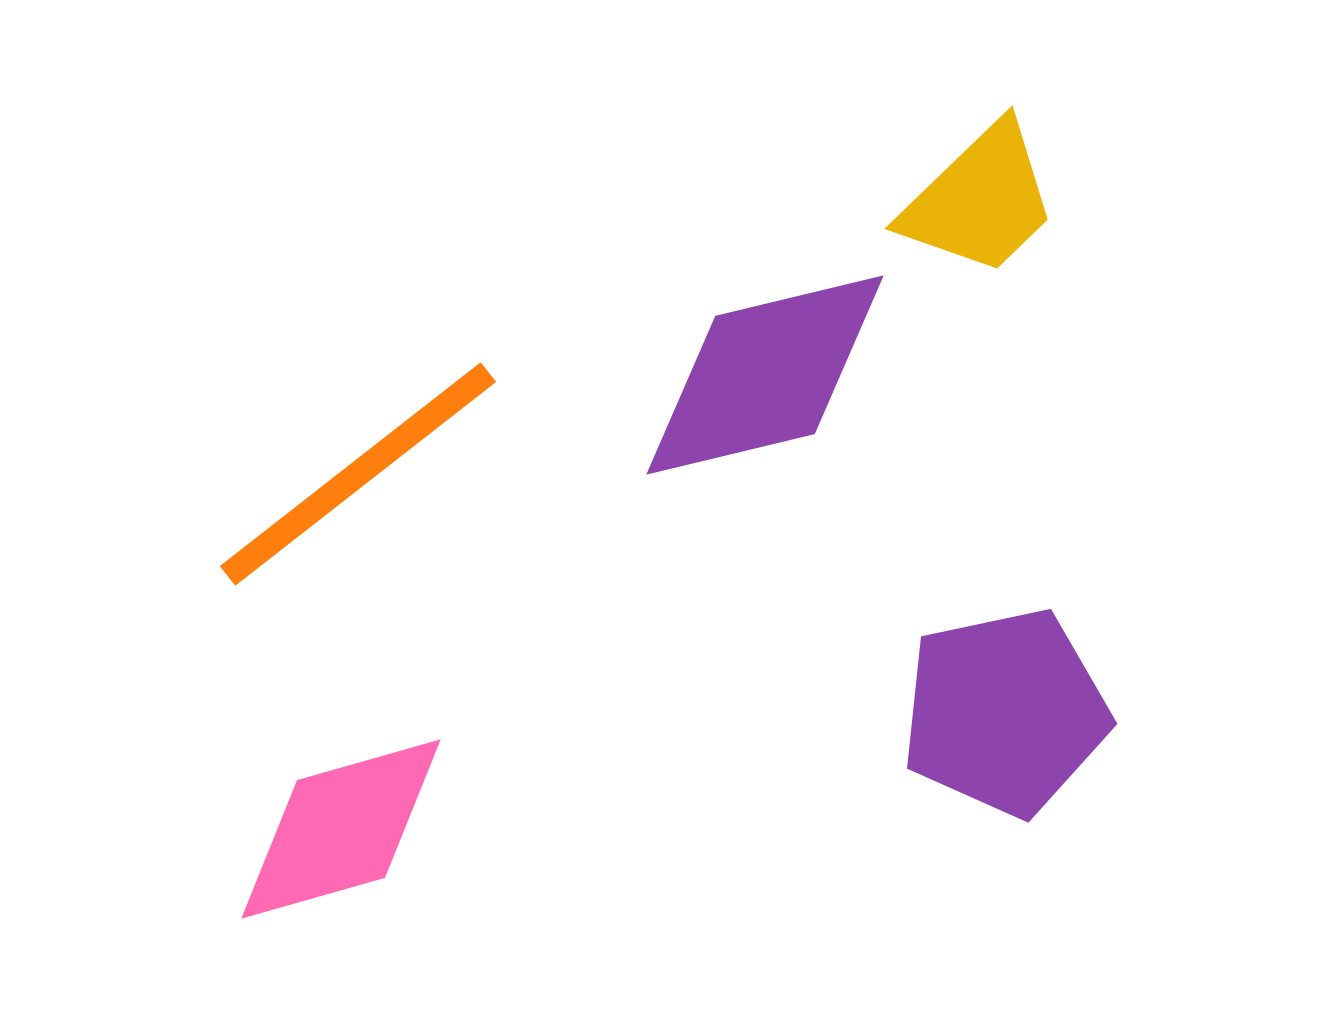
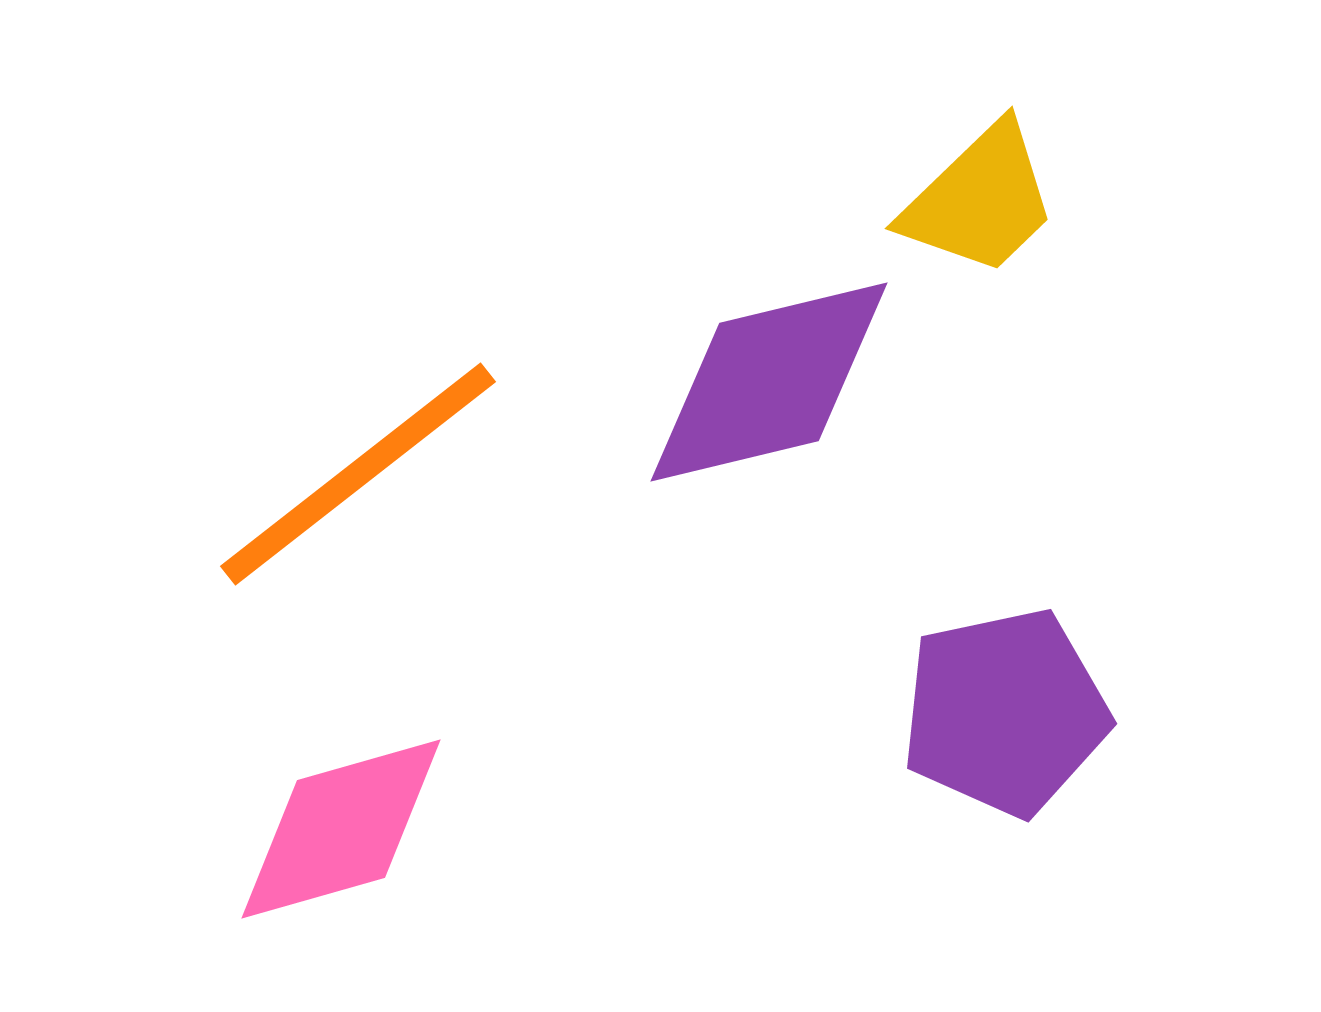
purple diamond: moved 4 px right, 7 px down
